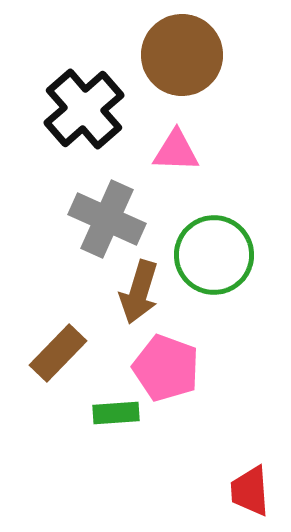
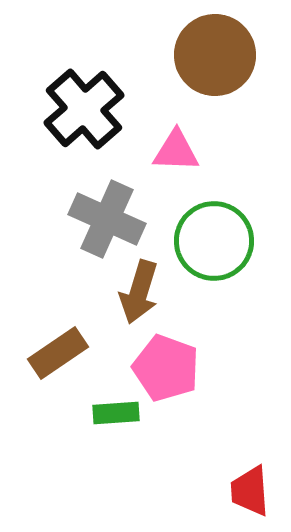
brown circle: moved 33 px right
green circle: moved 14 px up
brown rectangle: rotated 12 degrees clockwise
